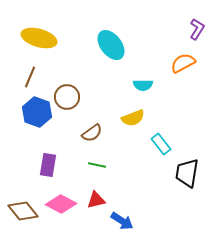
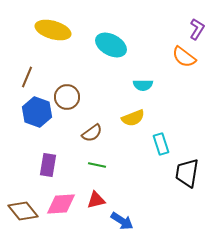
yellow ellipse: moved 14 px right, 8 px up
cyan ellipse: rotated 24 degrees counterclockwise
orange semicircle: moved 1 px right, 6 px up; rotated 115 degrees counterclockwise
brown line: moved 3 px left
cyan rectangle: rotated 20 degrees clockwise
pink diamond: rotated 32 degrees counterclockwise
